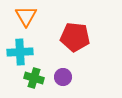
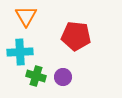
red pentagon: moved 1 px right, 1 px up
green cross: moved 2 px right, 2 px up
